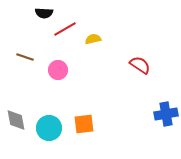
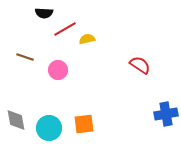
yellow semicircle: moved 6 px left
